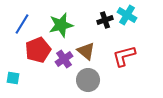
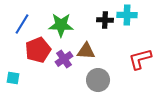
cyan cross: rotated 30 degrees counterclockwise
black cross: rotated 21 degrees clockwise
green star: rotated 15 degrees clockwise
brown triangle: rotated 36 degrees counterclockwise
red L-shape: moved 16 px right, 3 px down
gray circle: moved 10 px right
